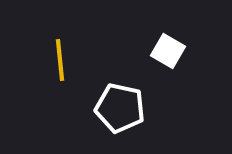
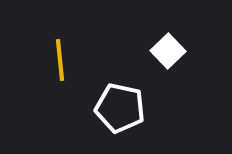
white square: rotated 16 degrees clockwise
